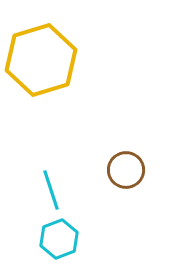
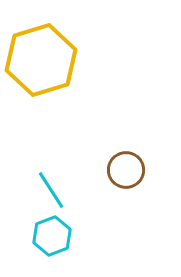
cyan line: rotated 15 degrees counterclockwise
cyan hexagon: moved 7 px left, 3 px up
